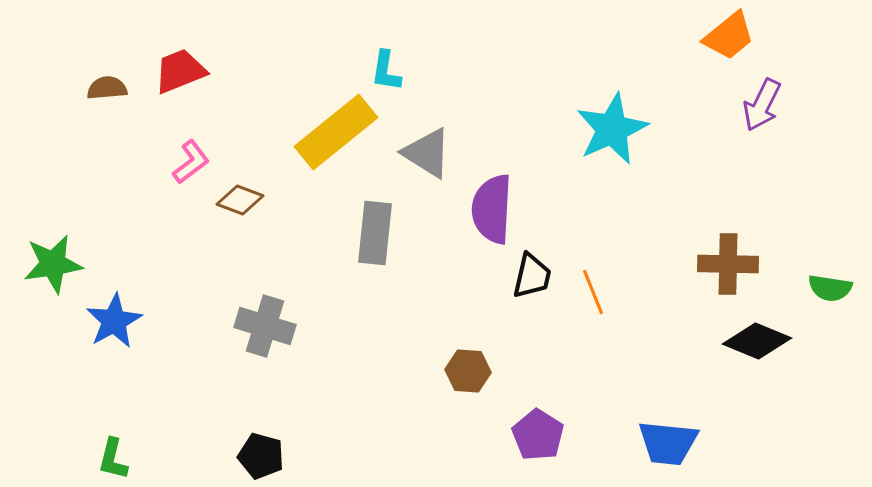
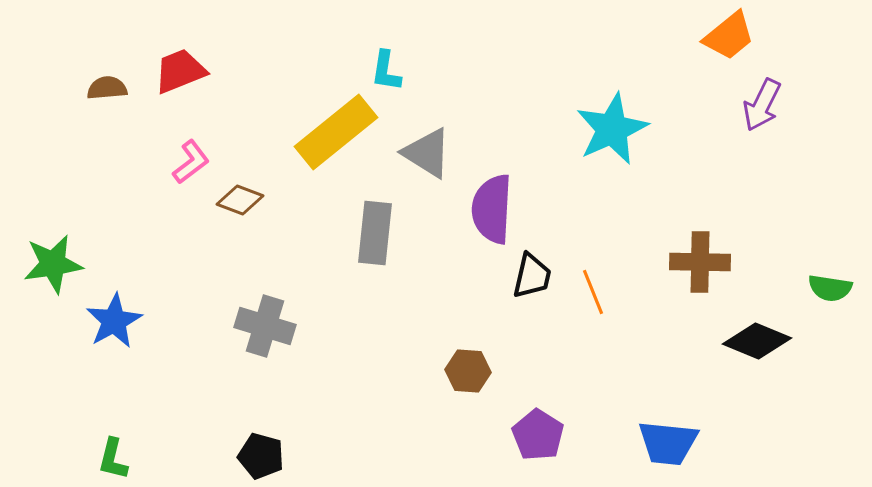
brown cross: moved 28 px left, 2 px up
